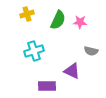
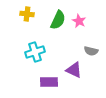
yellow cross: rotated 24 degrees clockwise
pink star: moved 1 px left, 1 px up; rotated 24 degrees clockwise
cyan cross: moved 1 px right, 1 px down
purple triangle: moved 2 px right, 1 px up
purple rectangle: moved 2 px right, 4 px up
